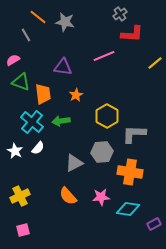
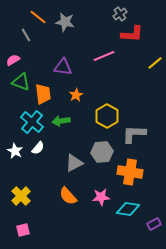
yellow cross: moved 1 px right; rotated 18 degrees counterclockwise
